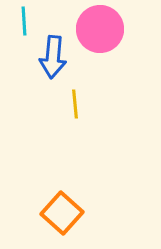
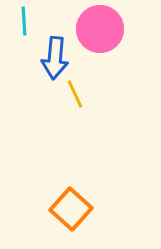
blue arrow: moved 2 px right, 1 px down
yellow line: moved 10 px up; rotated 20 degrees counterclockwise
orange square: moved 9 px right, 4 px up
